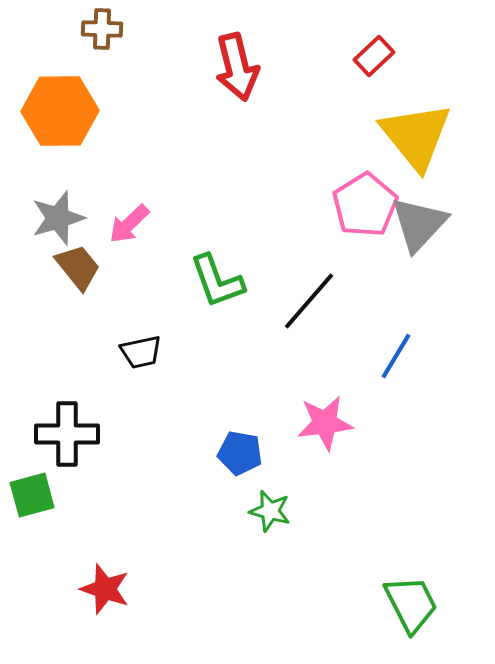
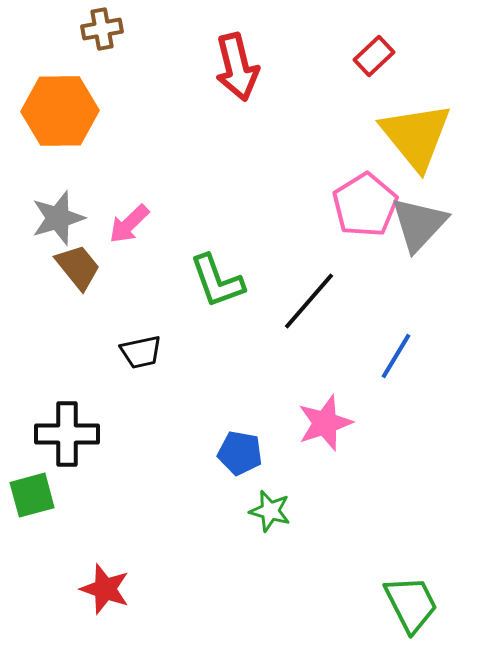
brown cross: rotated 12 degrees counterclockwise
pink star: rotated 12 degrees counterclockwise
